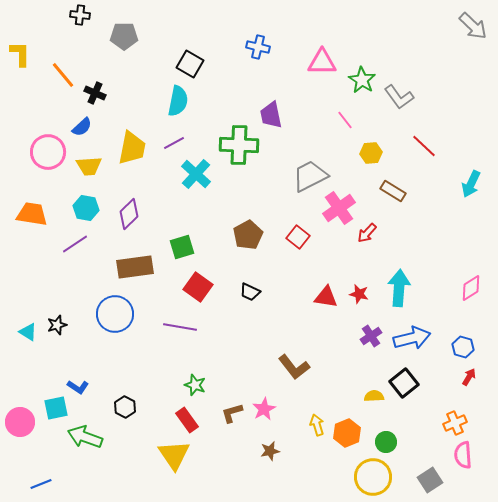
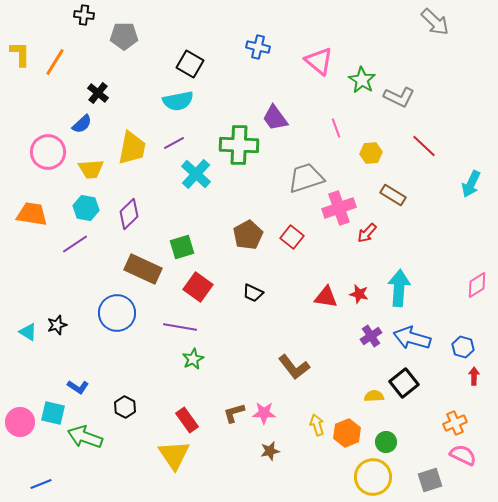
black cross at (80, 15): moved 4 px right
gray arrow at (473, 26): moved 38 px left, 4 px up
pink triangle at (322, 62): moved 3 px left, 1 px up; rotated 40 degrees clockwise
orange line at (63, 75): moved 8 px left, 13 px up; rotated 72 degrees clockwise
black cross at (95, 93): moved 3 px right; rotated 15 degrees clockwise
gray L-shape at (399, 97): rotated 28 degrees counterclockwise
cyan semicircle at (178, 101): rotated 68 degrees clockwise
purple trapezoid at (271, 115): moved 4 px right, 3 px down; rotated 24 degrees counterclockwise
pink line at (345, 120): moved 9 px left, 8 px down; rotated 18 degrees clockwise
blue semicircle at (82, 127): moved 3 px up
yellow trapezoid at (89, 166): moved 2 px right, 3 px down
gray trapezoid at (310, 176): moved 4 px left, 2 px down; rotated 9 degrees clockwise
brown rectangle at (393, 191): moved 4 px down
pink cross at (339, 208): rotated 16 degrees clockwise
red square at (298, 237): moved 6 px left
brown rectangle at (135, 267): moved 8 px right, 2 px down; rotated 33 degrees clockwise
pink diamond at (471, 288): moved 6 px right, 3 px up
black trapezoid at (250, 292): moved 3 px right, 1 px down
blue circle at (115, 314): moved 2 px right, 1 px up
blue arrow at (412, 338): rotated 150 degrees counterclockwise
red arrow at (469, 377): moved 5 px right, 1 px up; rotated 30 degrees counterclockwise
green star at (195, 385): moved 2 px left, 26 px up; rotated 25 degrees clockwise
cyan square at (56, 408): moved 3 px left, 5 px down; rotated 25 degrees clockwise
pink star at (264, 409): moved 4 px down; rotated 30 degrees clockwise
brown L-shape at (232, 413): moved 2 px right
pink semicircle at (463, 455): rotated 120 degrees clockwise
gray square at (430, 480): rotated 15 degrees clockwise
